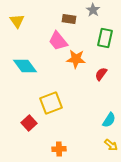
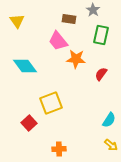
green rectangle: moved 4 px left, 3 px up
